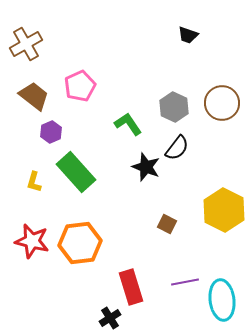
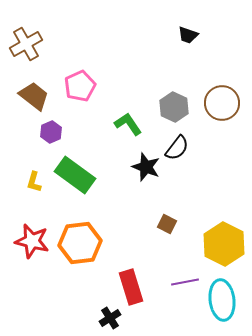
green rectangle: moved 1 px left, 3 px down; rotated 12 degrees counterclockwise
yellow hexagon: moved 34 px down
